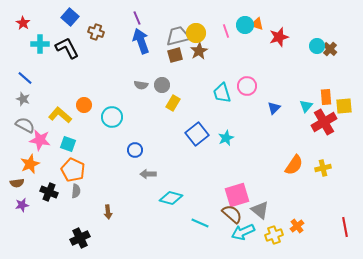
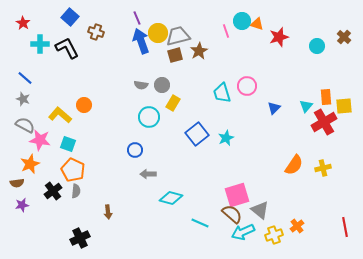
cyan circle at (245, 25): moved 3 px left, 4 px up
yellow circle at (196, 33): moved 38 px left
brown cross at (330, 49): moved 14 px right, 12 px up
cyan circle at (112, 117): moved 37 px right
black cross at (49, 192): moved 4 px right, 1 px up; rotated 30 degrees clockwise
